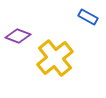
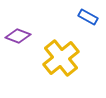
yellow cross: moved 6 px right
